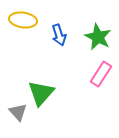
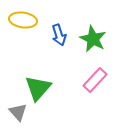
green star: moved 5 px left, 2 px down
pink rectangle: moved 6 px left, 6 px down; rotated 10 degrees clockwise
green triangle: moved 3 px left, 5 px up
